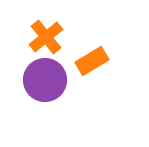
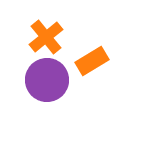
purple circle: moved 2 px right
